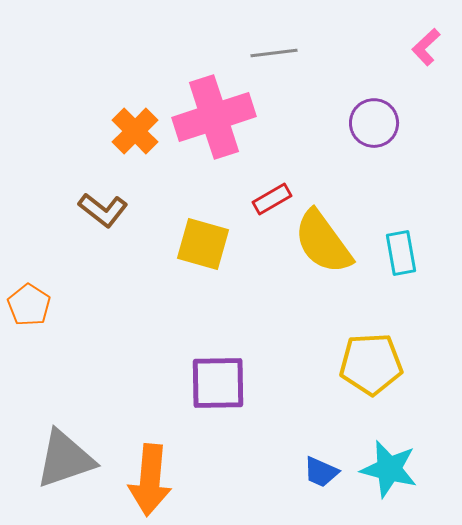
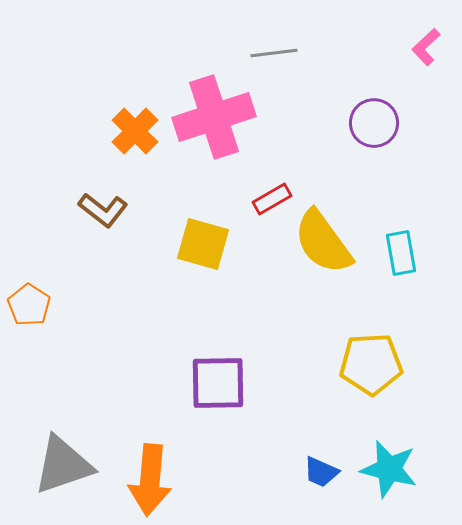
gray triangle: moved 2 px left, 6 px down
